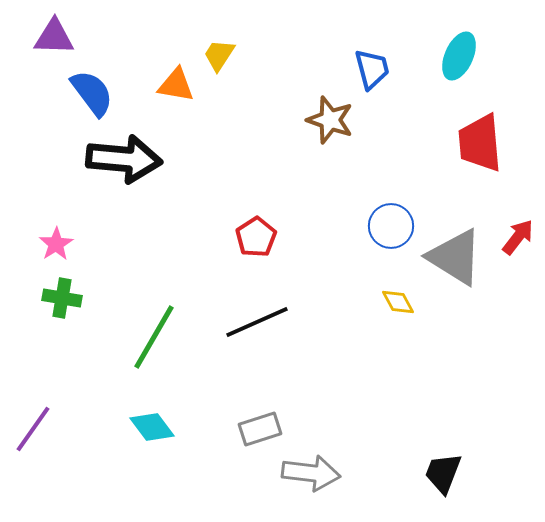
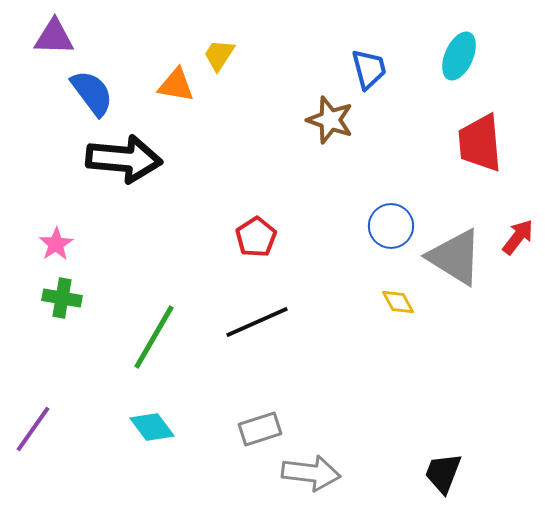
blue trapezoid: moved 3 px left
